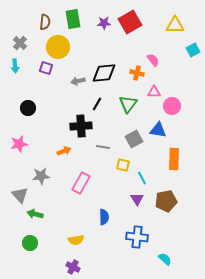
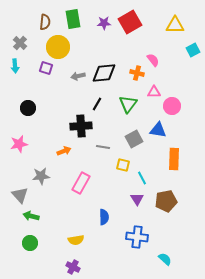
gray arrow: moved 5 px up
green arrow: moved 4 px left, 2 px down
